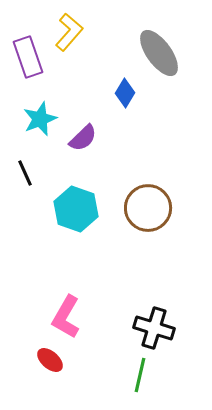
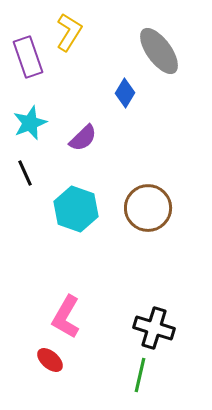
yellow L-shape: rotated 9 degrees counterclockwise
gray ellipse: moved 2 px up
cyan star: moved 10 px left, 4 px down
